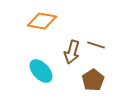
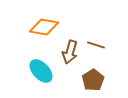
orange diamond: moved 2 px right, 6 px down
brown arrow: moved 2 px left
